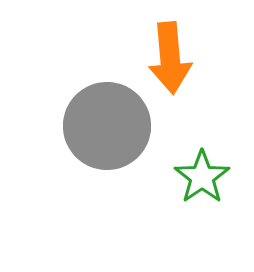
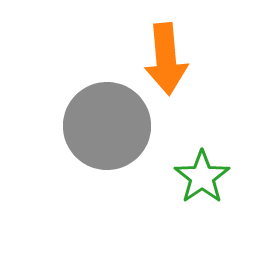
orange arrow: moved 4 px left, 1 px down
